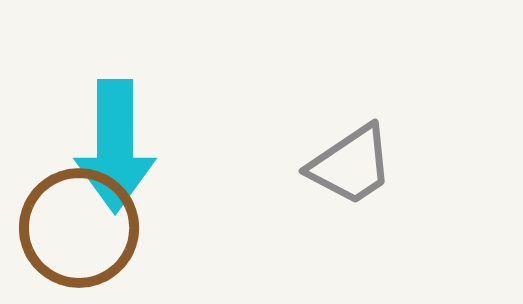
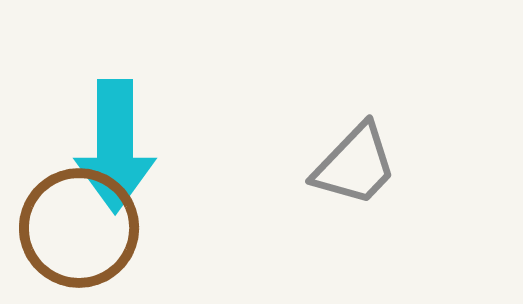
gray trapezoid: moved 4 px right; rotated 12 degrees counterclockwise
